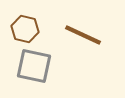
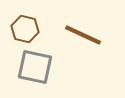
gray square: moved 1 px right, 1 px down
